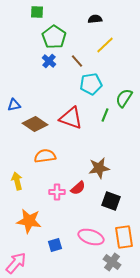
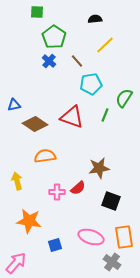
red triangle: moved 1 px right, 1 px up
